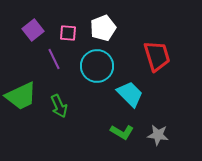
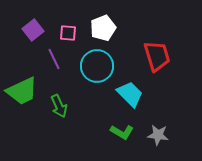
green trapezoid: moved 1 px right, 5 px up
